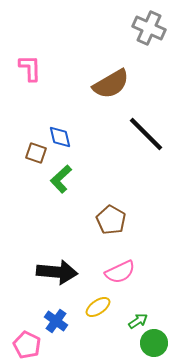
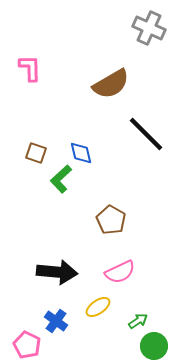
blue diamond: moved 21 px right, 16 px down
green circle: moved 3 px down
